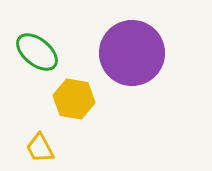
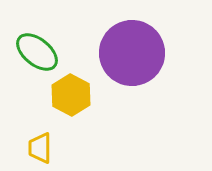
yellow hexagon: moved 3 px left, 4 px up; rotated 18 degrees clockwise
yellow trapezoid: rotated 28 degrees clockwise
